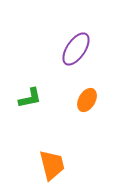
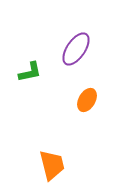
green L-shape: moved 26 px up
